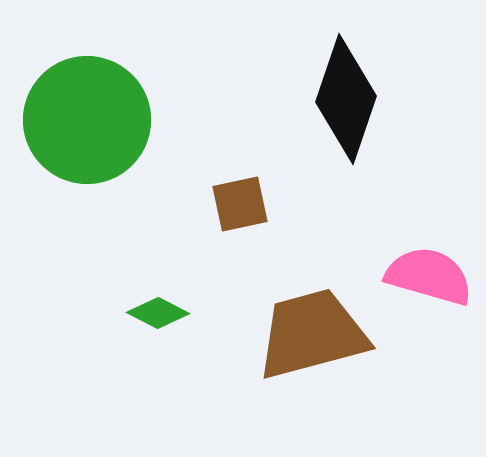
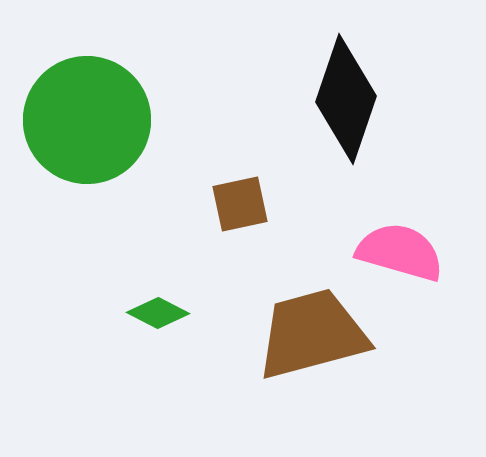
pink semicircle: moved 29 px left, 24 px up
